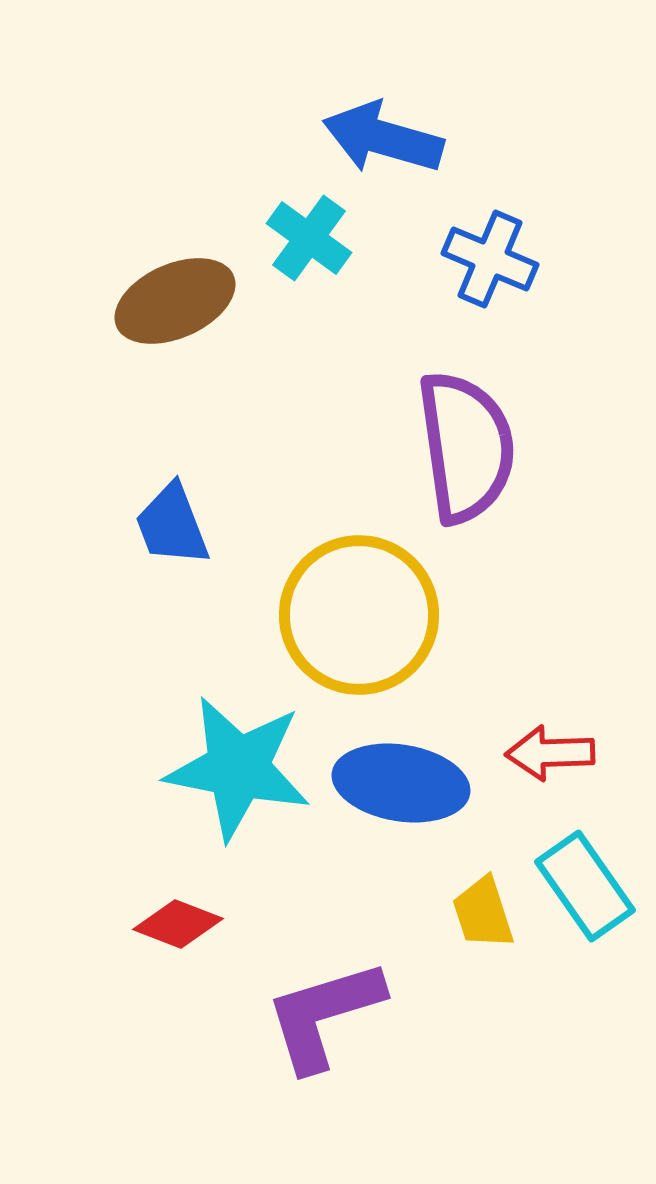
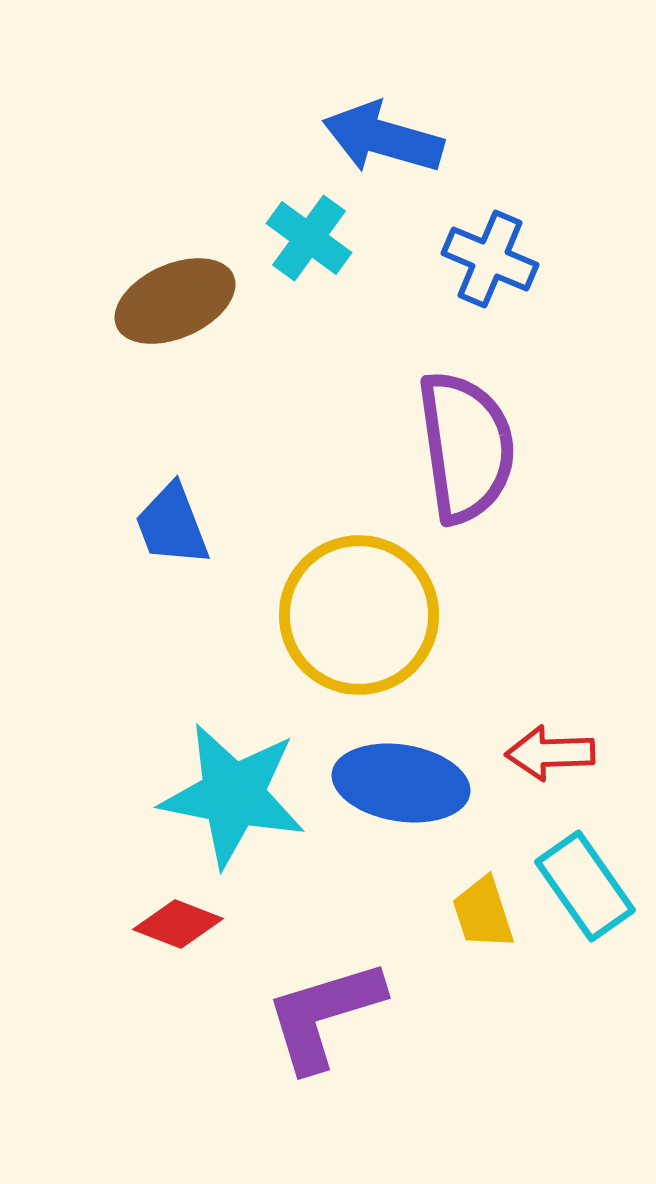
cyan star: moved 5 px left, 27 px down
